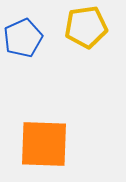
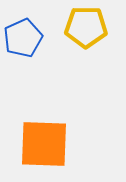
yellow pentagon: rotated 9 degrees clockwise
